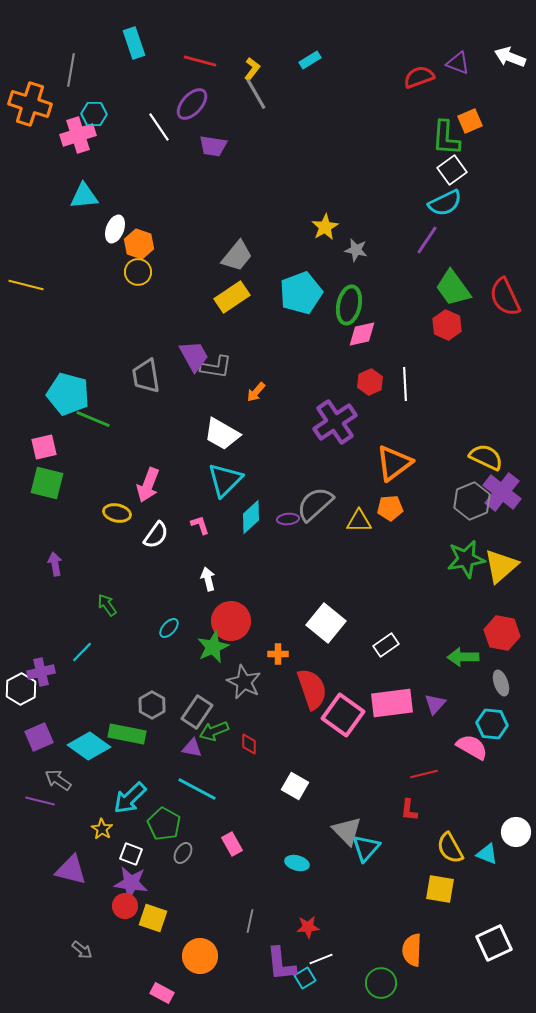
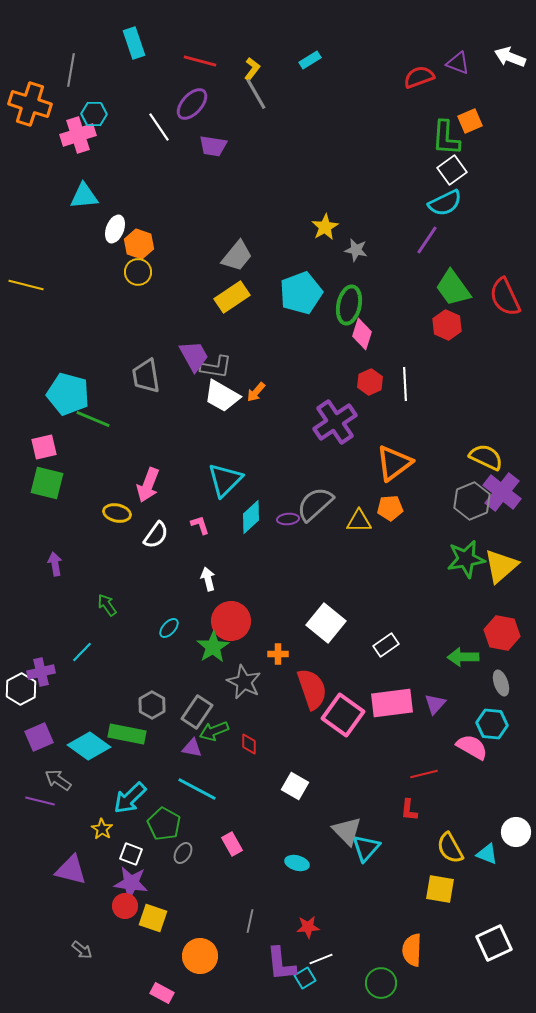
pink diamond at (362, 334): rotated 60 degrees counterclockwise
white trapezoid at (222, 434): moved 38 px up
green star at (213, 647): rotated 8 degrees counterclockwise
